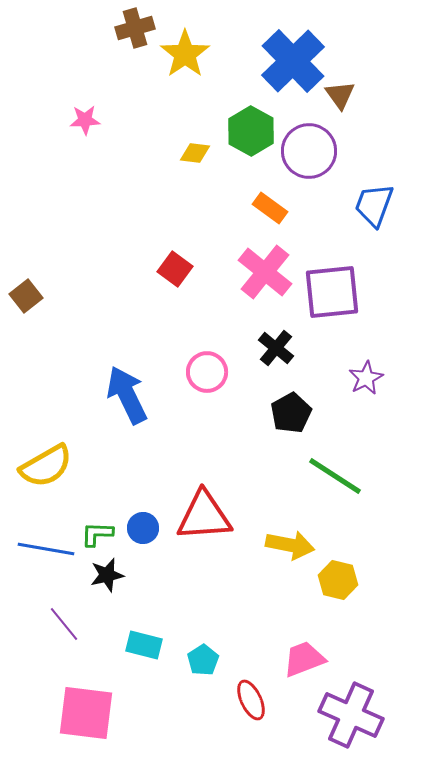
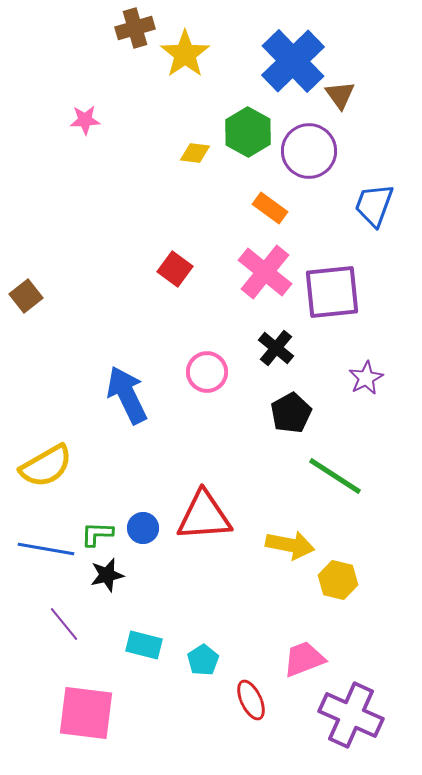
green hexagon: moved 3 px left, 1 px down
